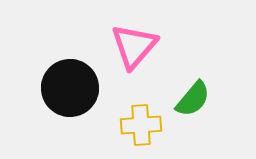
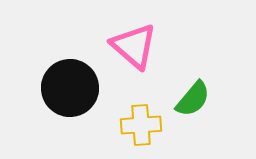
pink triangle: rotated 30 degrees counterclockwise
